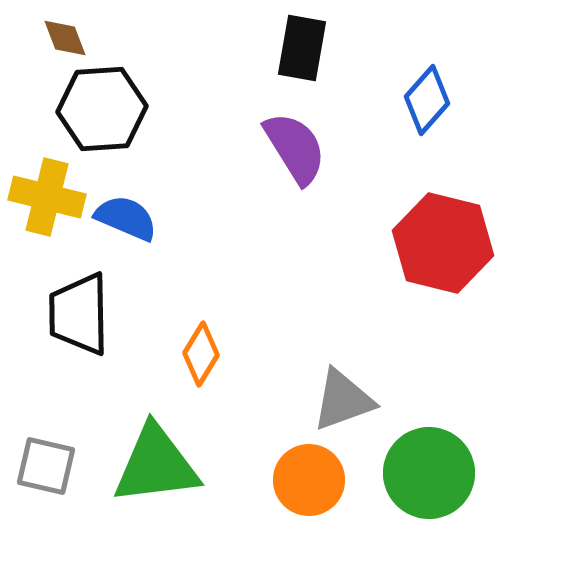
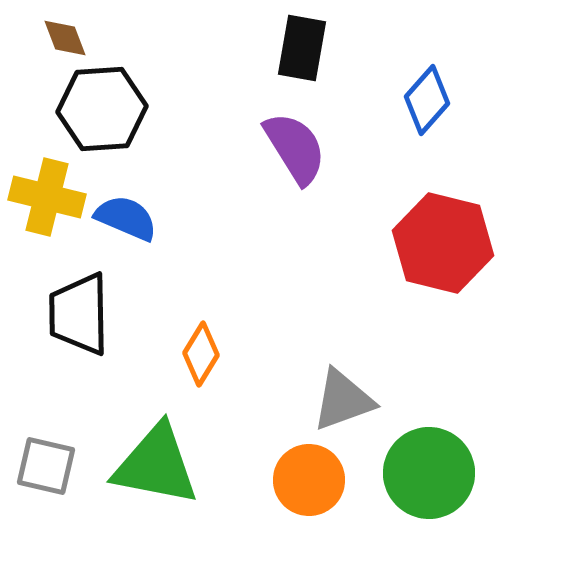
green triangle: rotated 18 degrees clockwise
